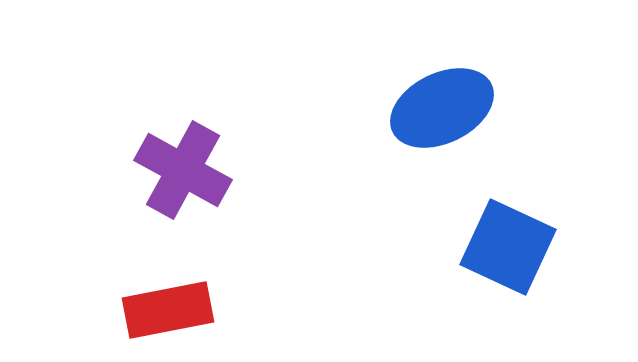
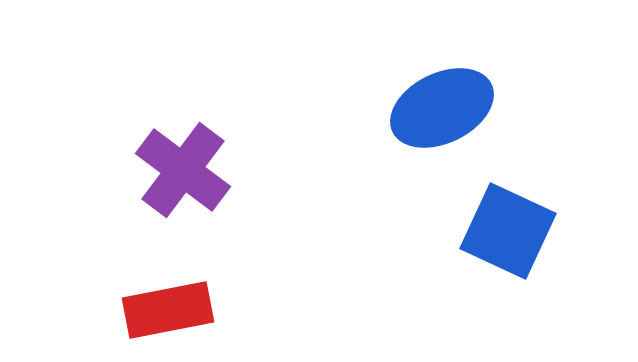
purple cross: rotated 8 degrees clockwise
blue square: moved 16 px up
